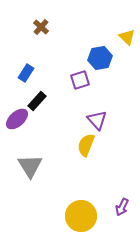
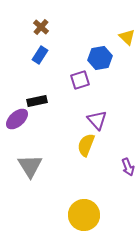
blue rectangle: moved 14 px right, 18 px up
black rectangle: rotated 36 degrees clockwise
purple arrow: moved 6 px right, 40 px up; rotated 48 degrees counterclockwise
yellow circle: moved 3 px right, 1 px up
